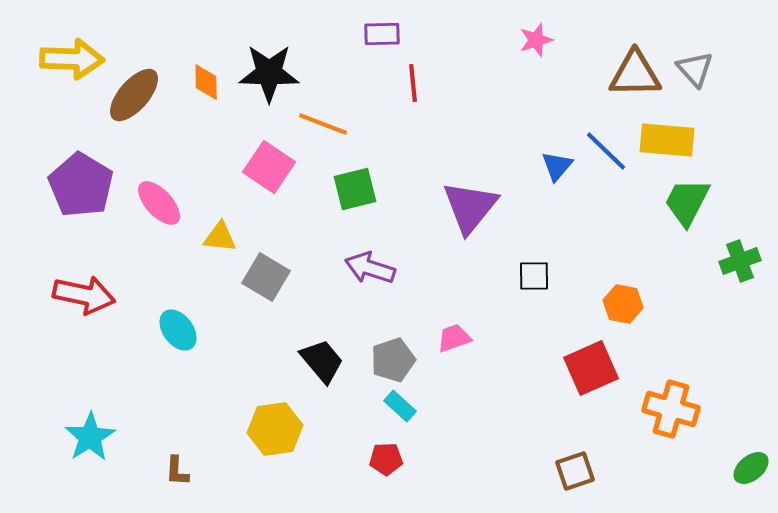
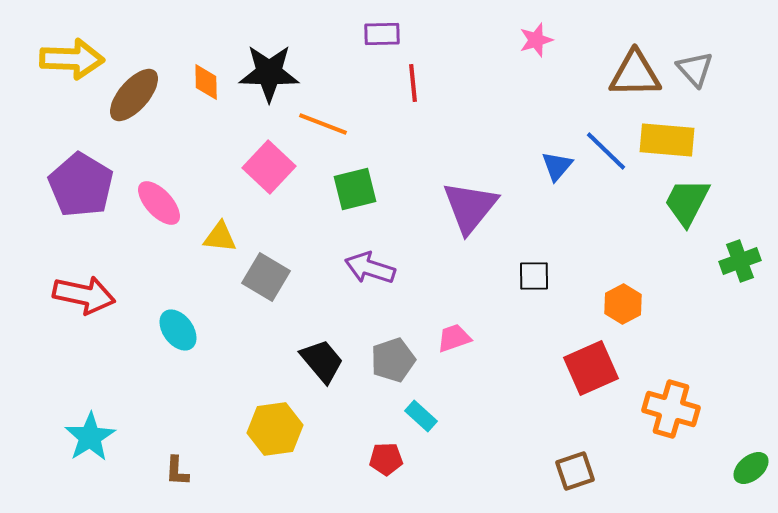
pink square: rotated 9 degrees clockwise
orange hexagon: rotated 21 degrees clockwise
cyan rectangle: moved 21 px right, 10 px down
